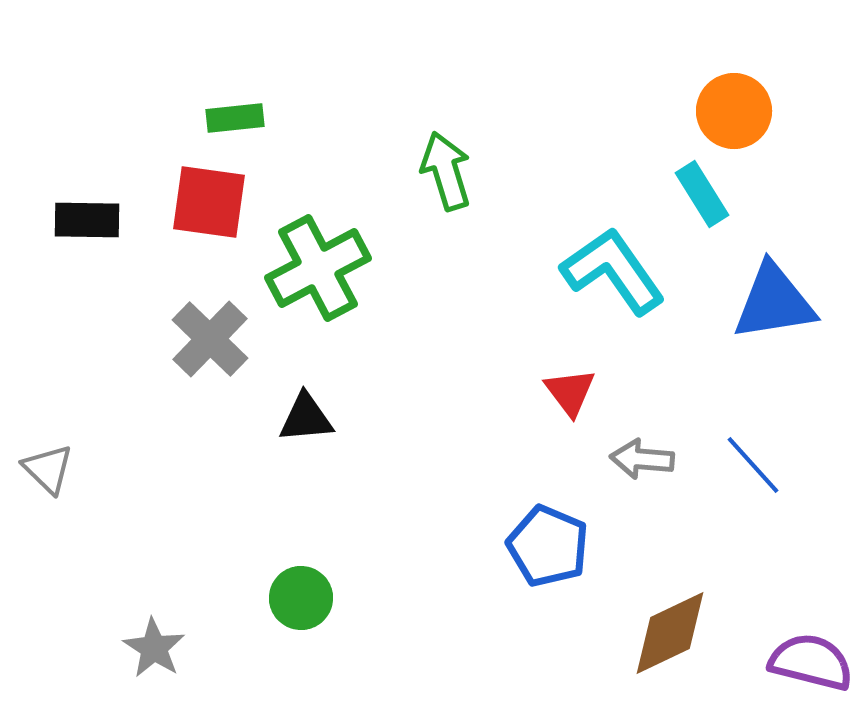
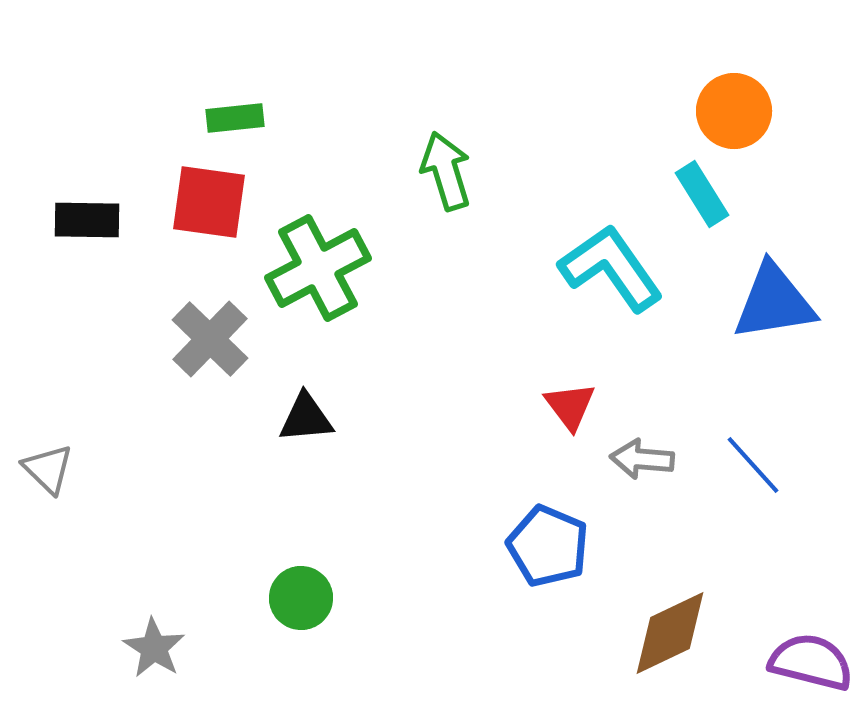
cyan L-shape: moved 2 px left, 3 px up
red triangle: moved 14 px down
